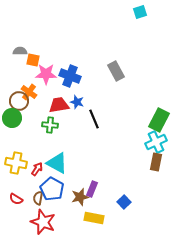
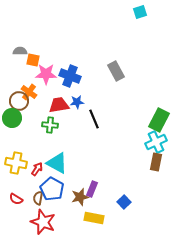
blue star: rotated 24 degrees counterclockwise
